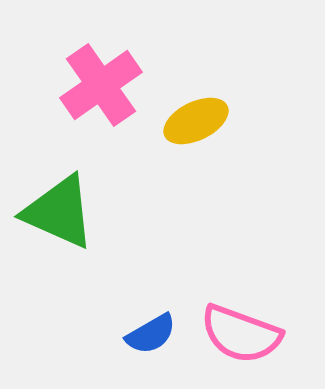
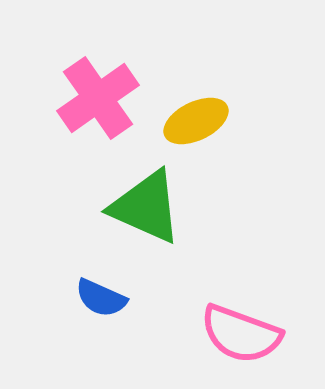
pink cross: moved 3 px left, 13 px down
green triangle: moved 87 px right, 5 px up
blue semicircle: moved 50 px left, 36 px up; rotated 54 degrees clockwise
